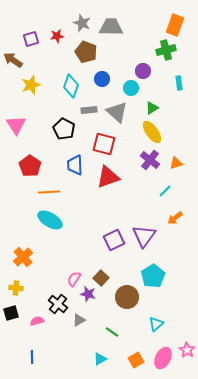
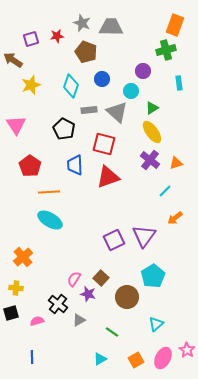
cyan circle at (131, 88): moved 3 px down
